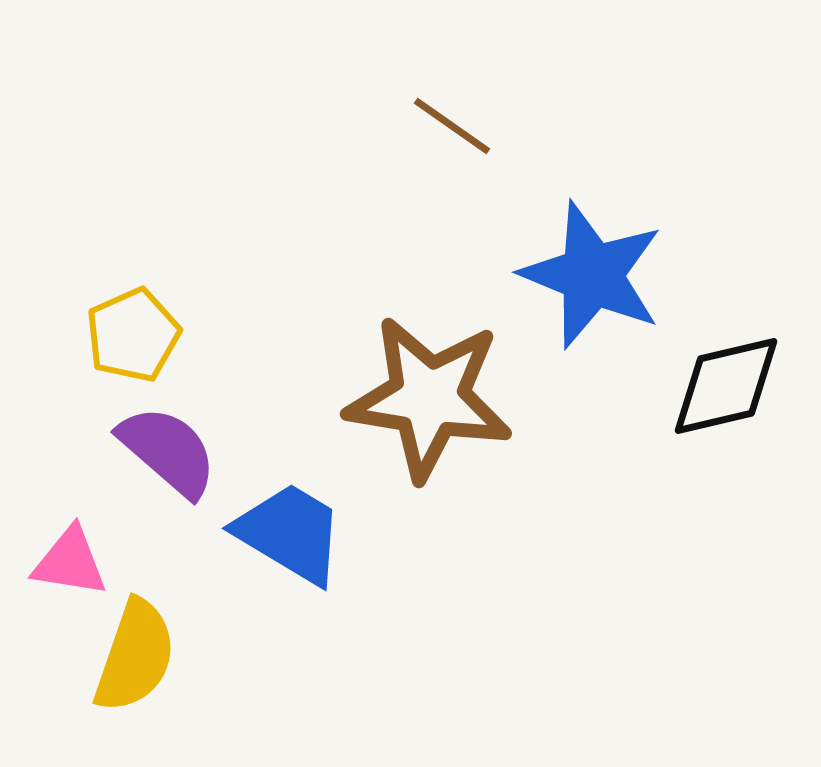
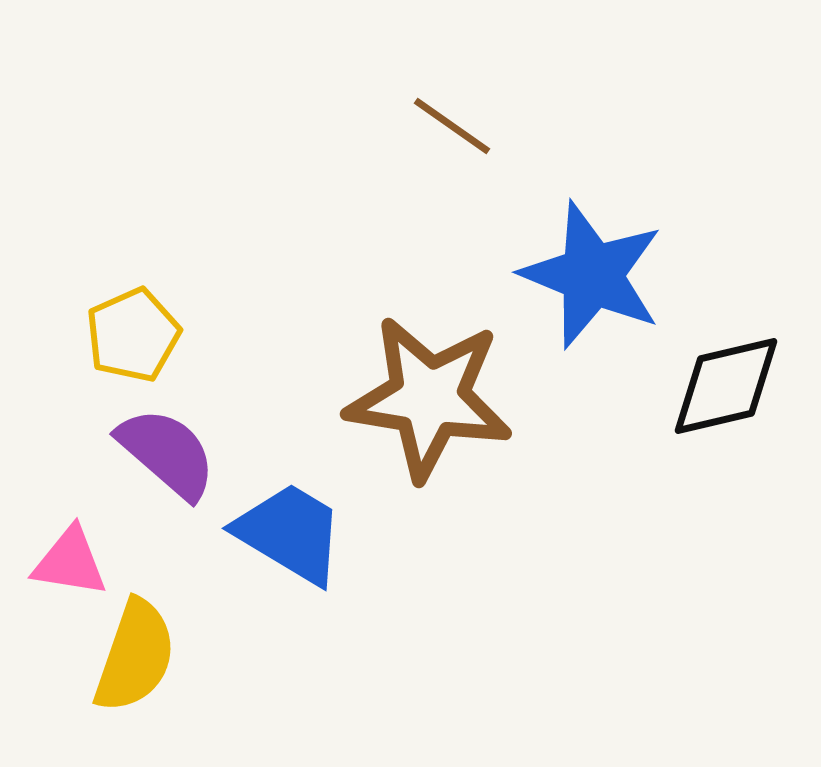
purple semicircle: moved 1 px left, 2 px down
